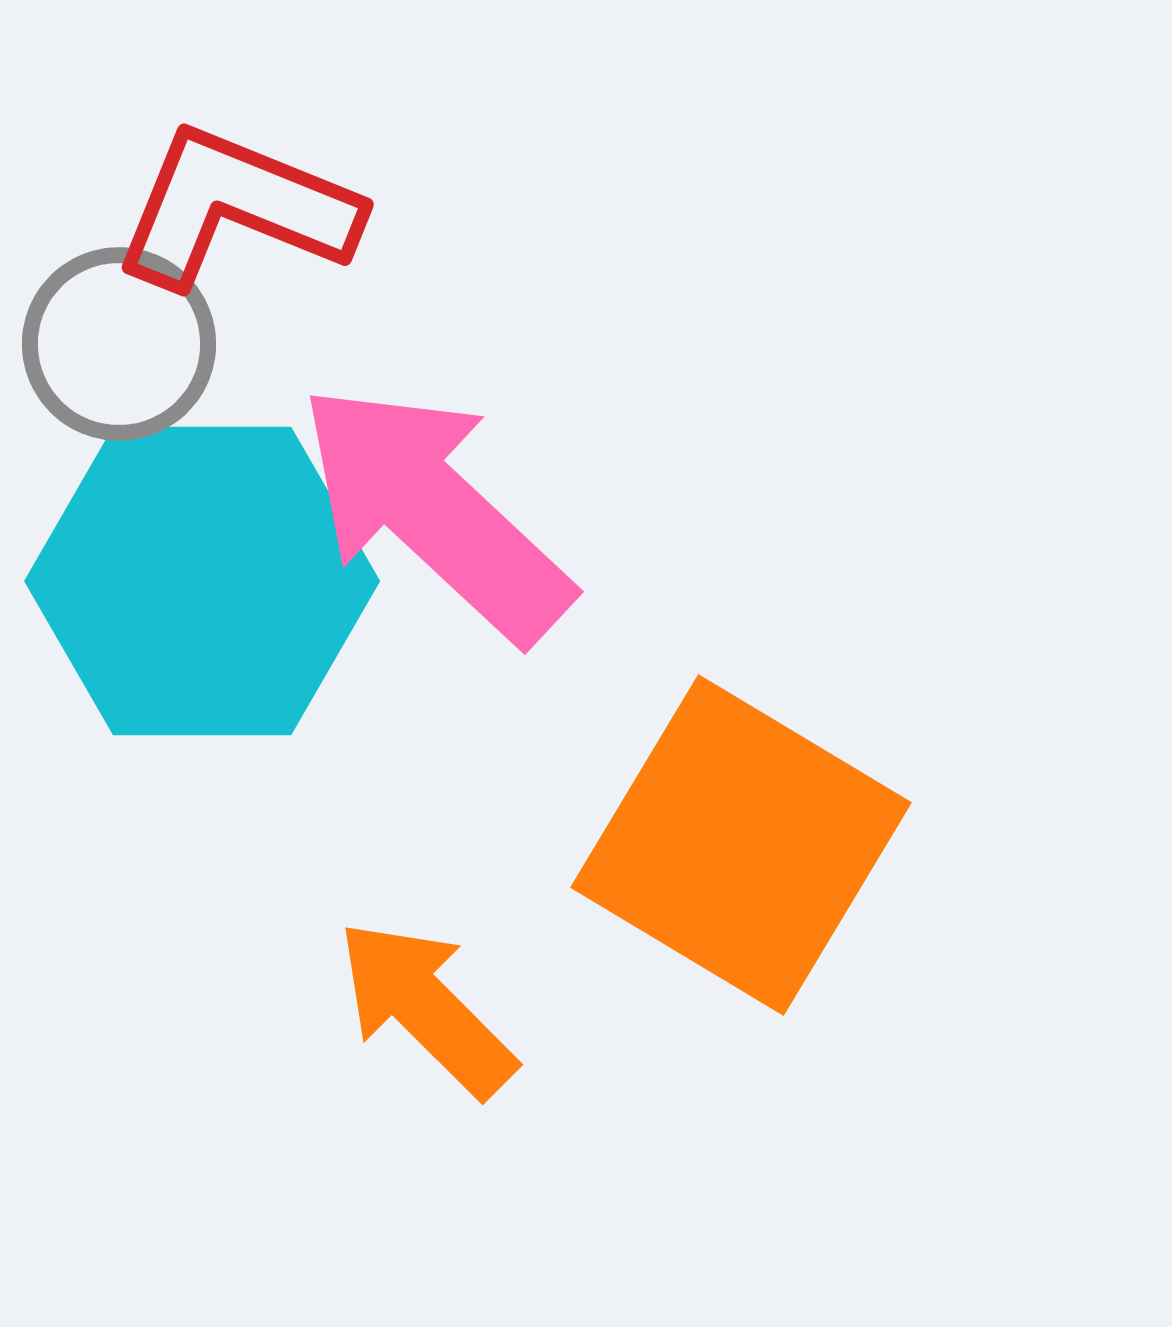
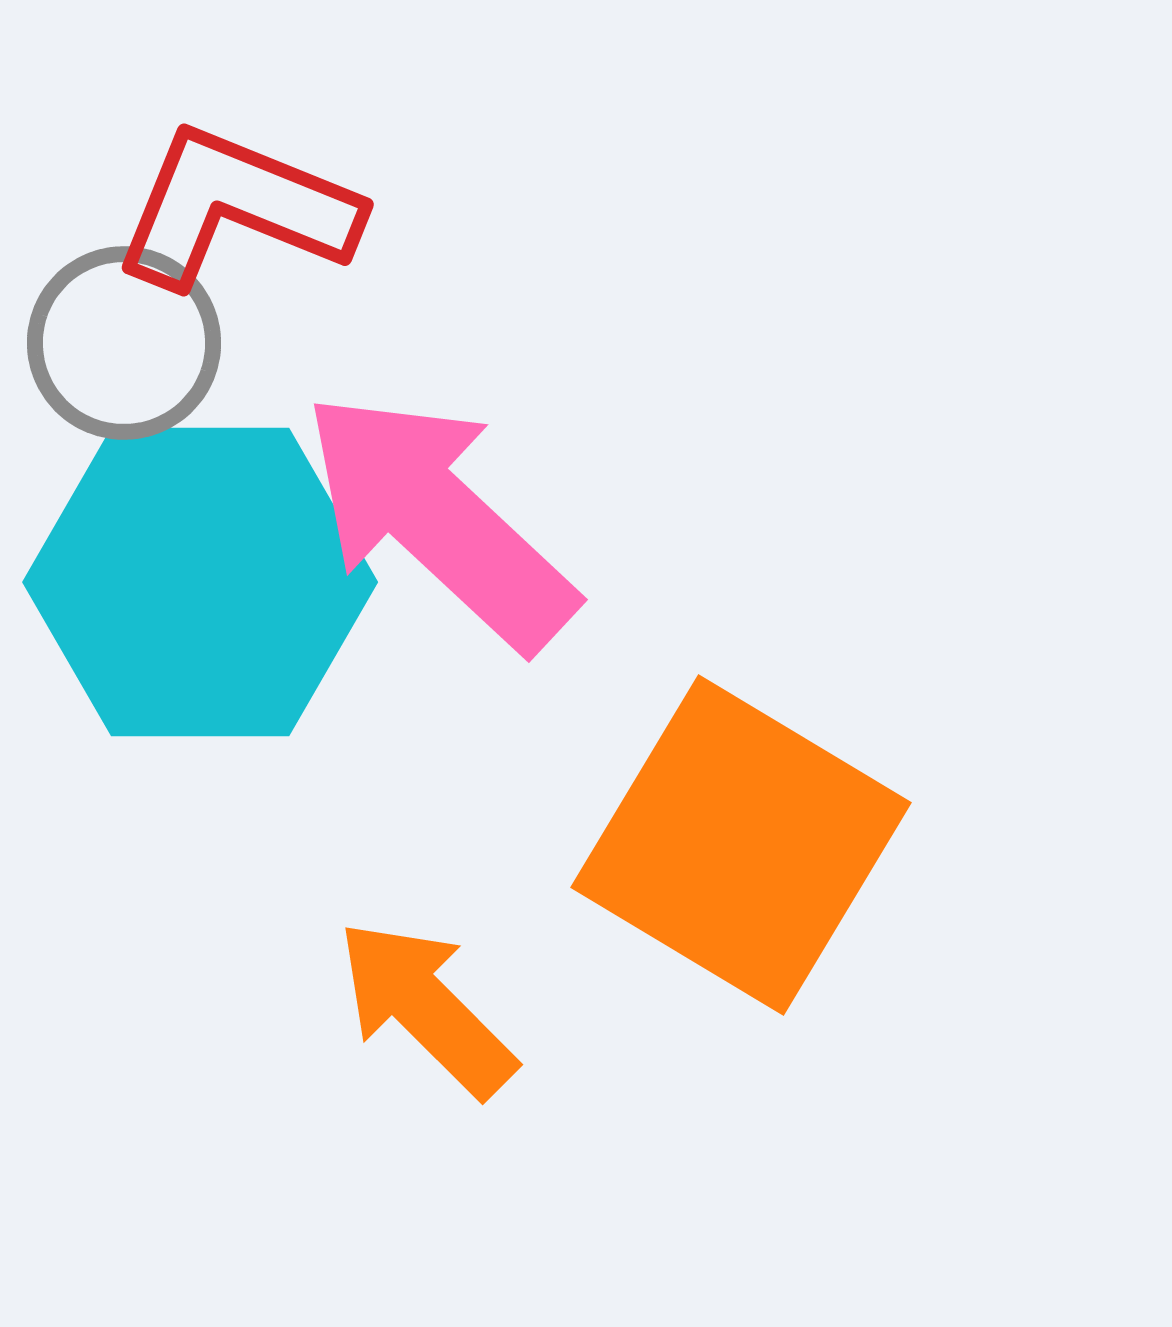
gray circle: moved 5 px right, 1 px up
pink arrow: moved 4 px right, 8 px down
cyan hexagon: moved 2 px left, 1 px down
